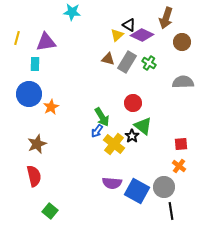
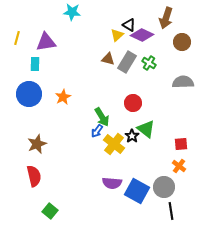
orange star: moved 12 px right, 10 px up
green triangle: moved 3 px right, 3 px down
